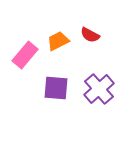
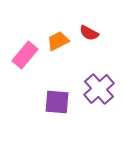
red semicircle: moved 1 px left, 2 px up
purple square: moved 1 px right, 14 px down
